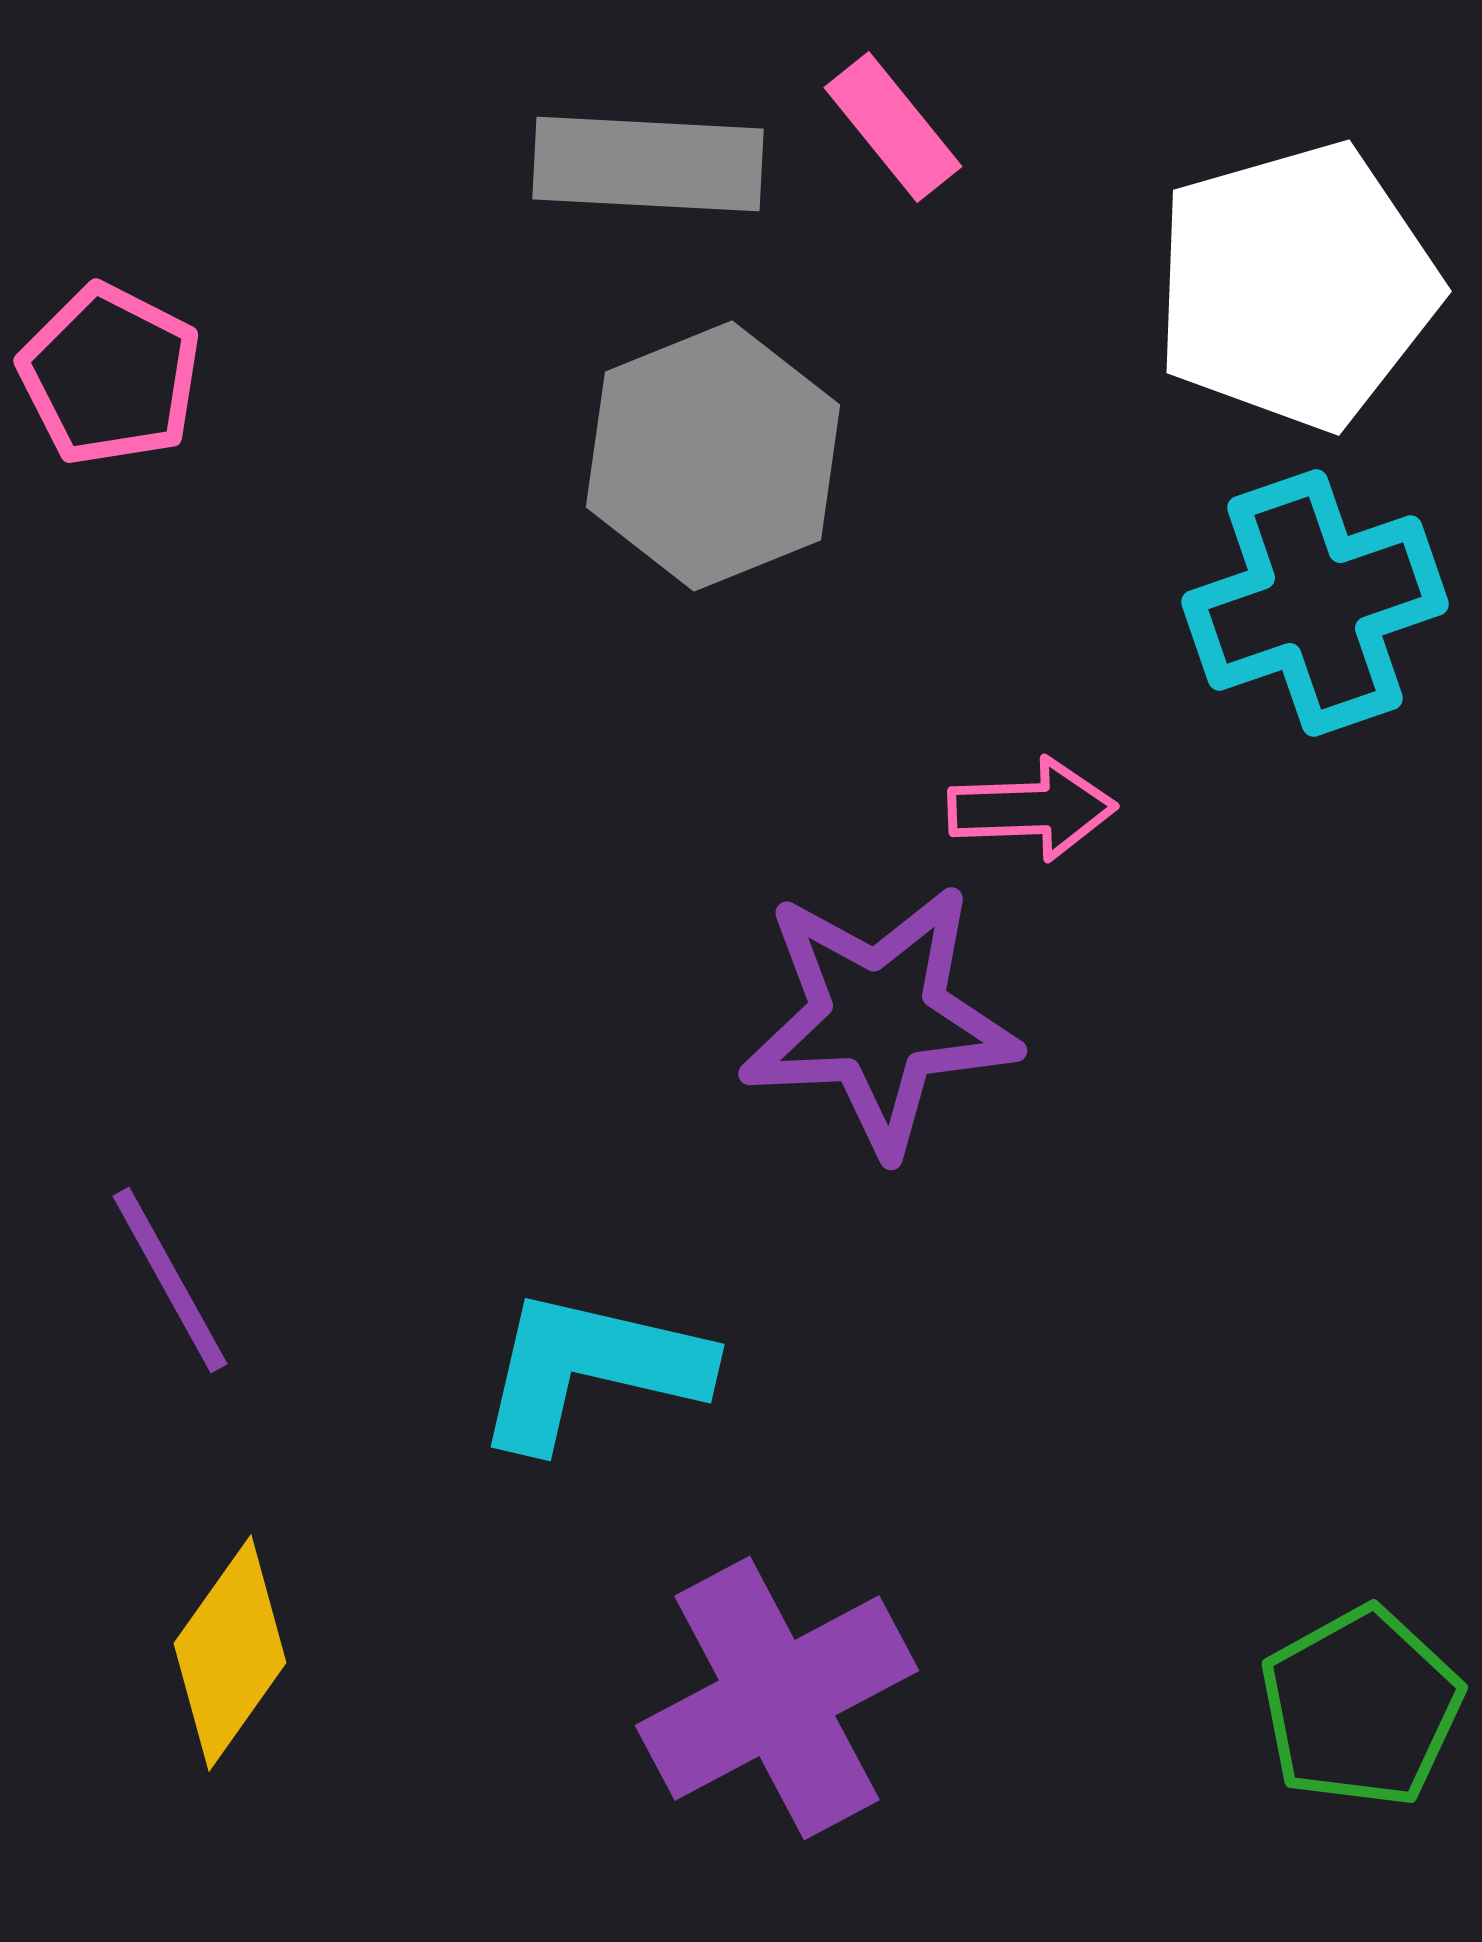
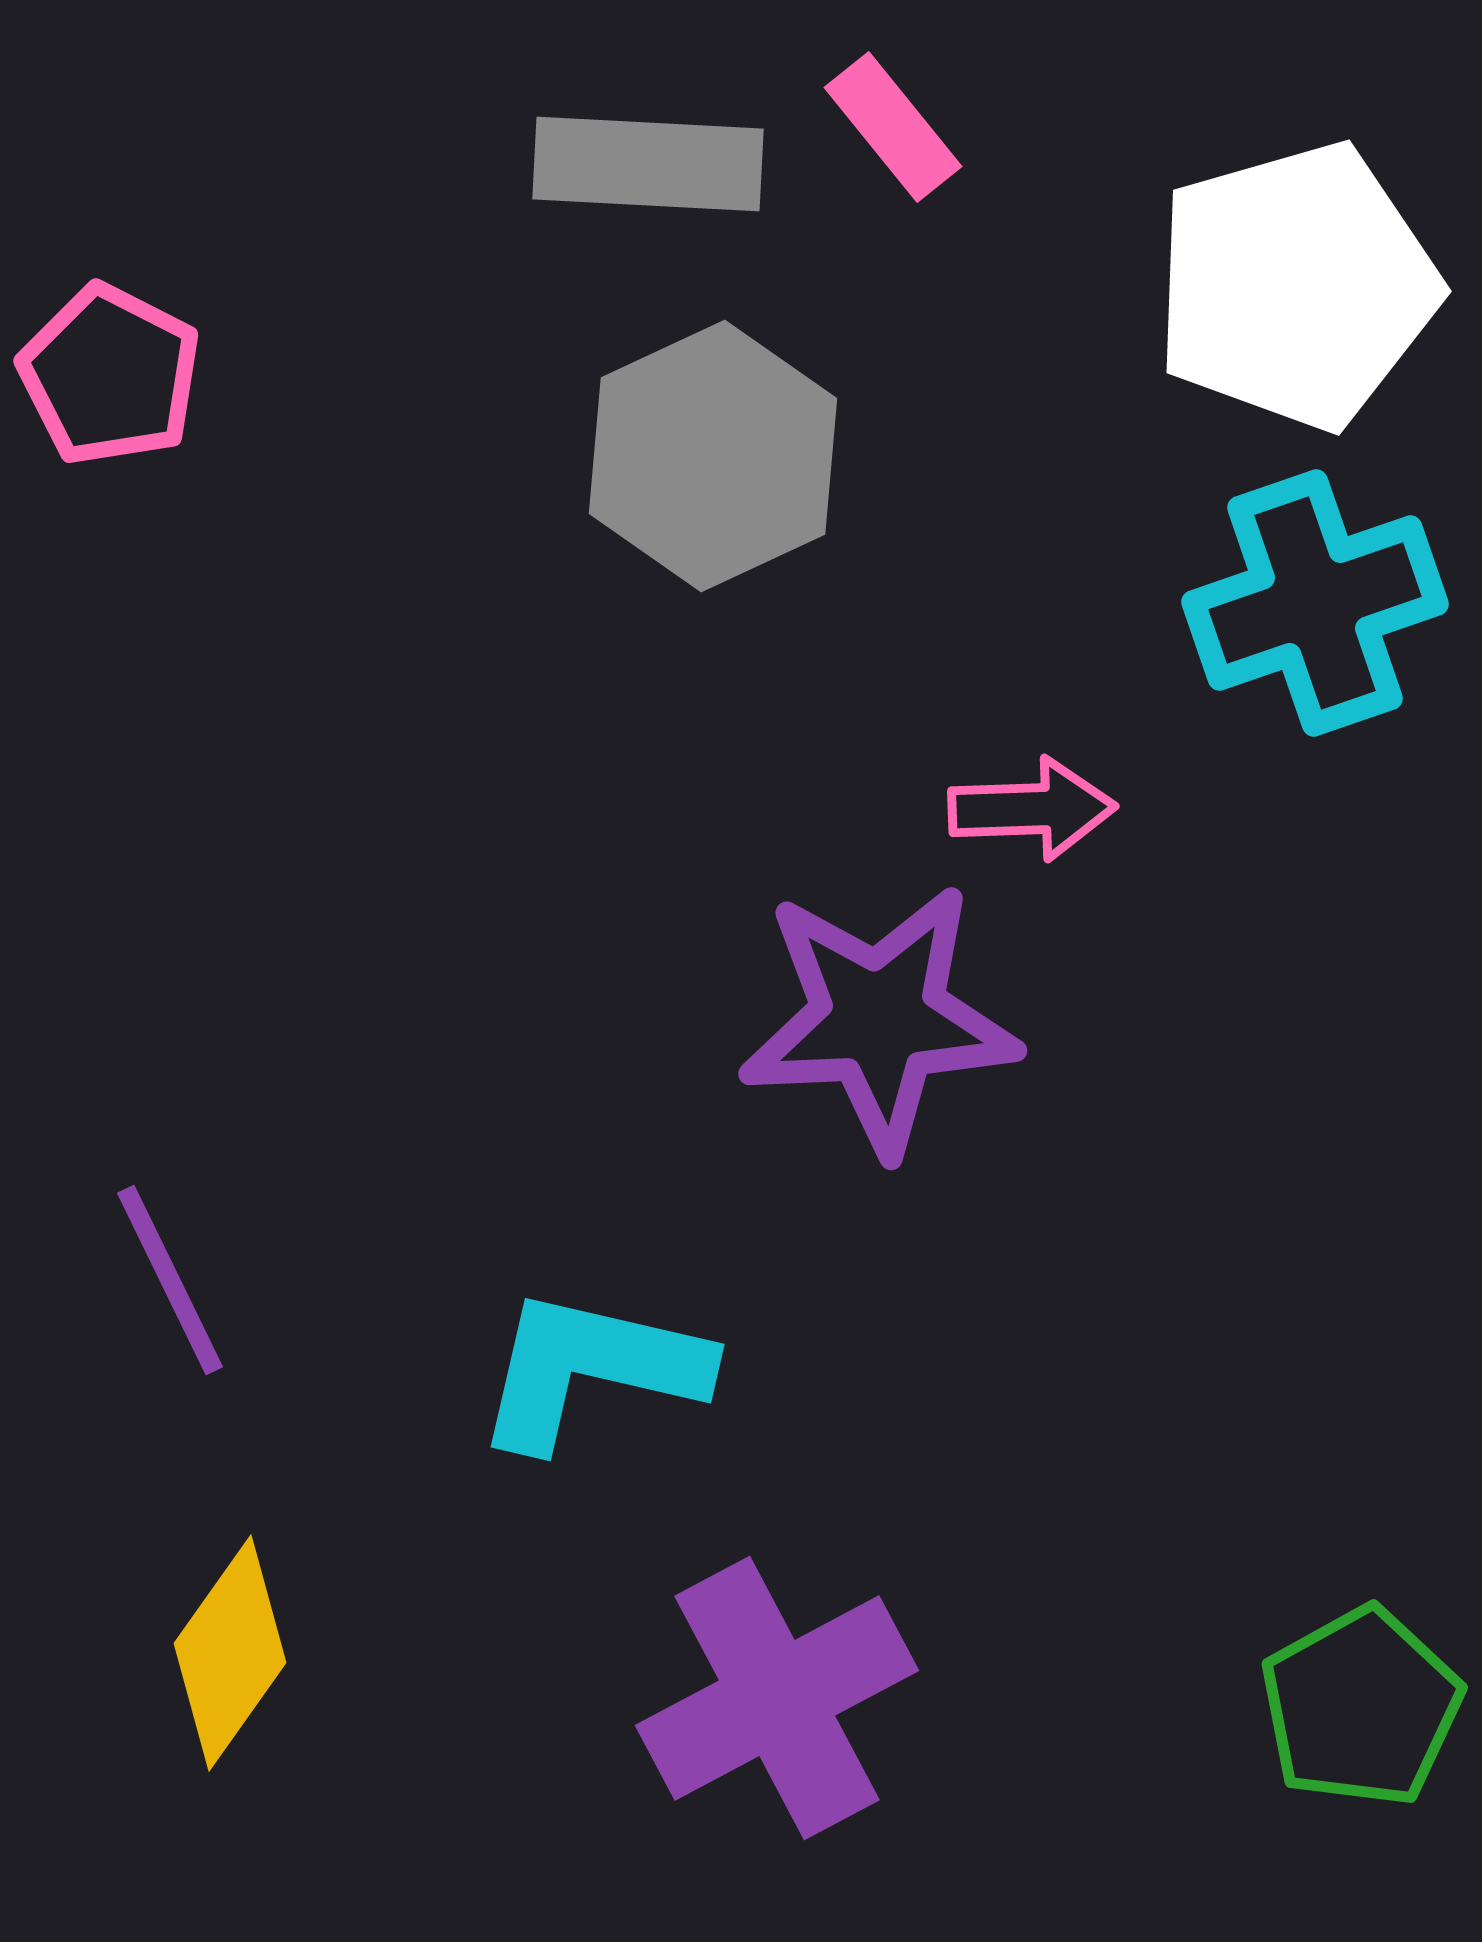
gray hexagon: rotated 3 degrees counterclockwise
purple line: rotated 3 degrees clockwise
